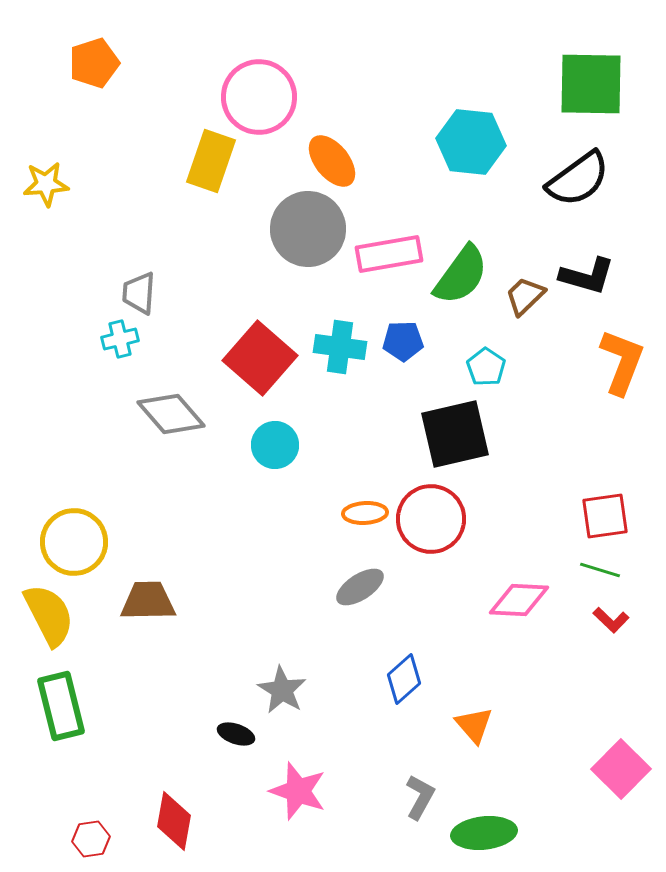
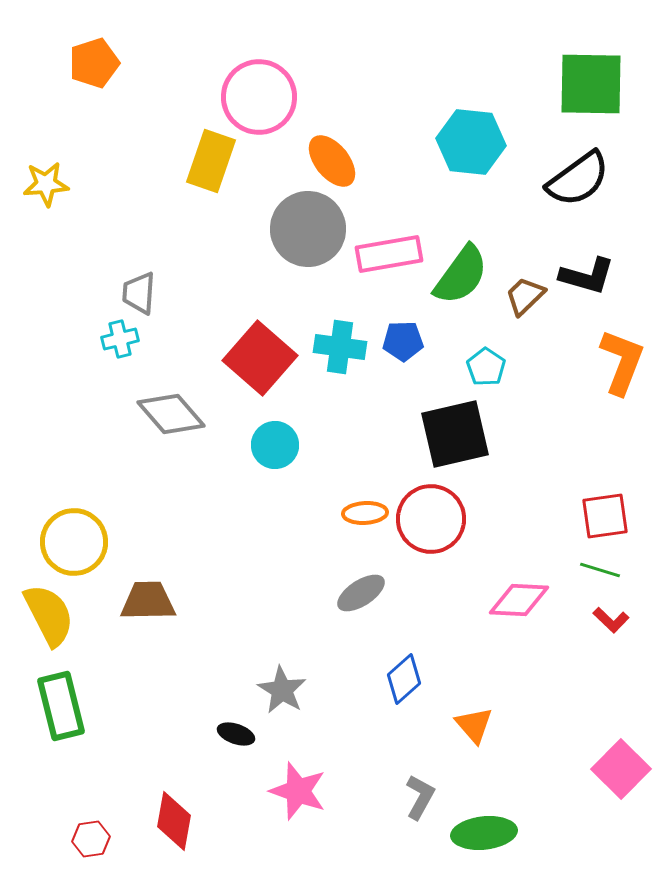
gray ellipse at (360, 587): moved 1 px right, 6 px down
